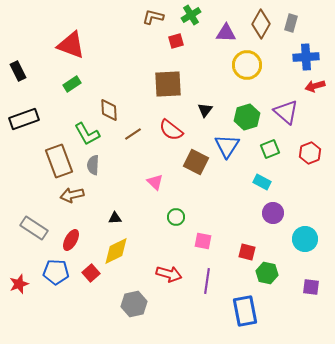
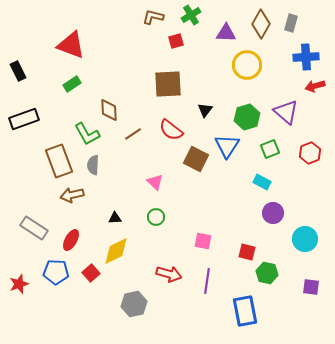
brown square at (196, 162): moved 3 px up
green circle at (176, 217): moved 20 px left
